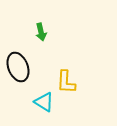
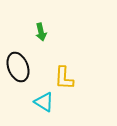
yellow L-shape: moved 2 px left, 4 px up
